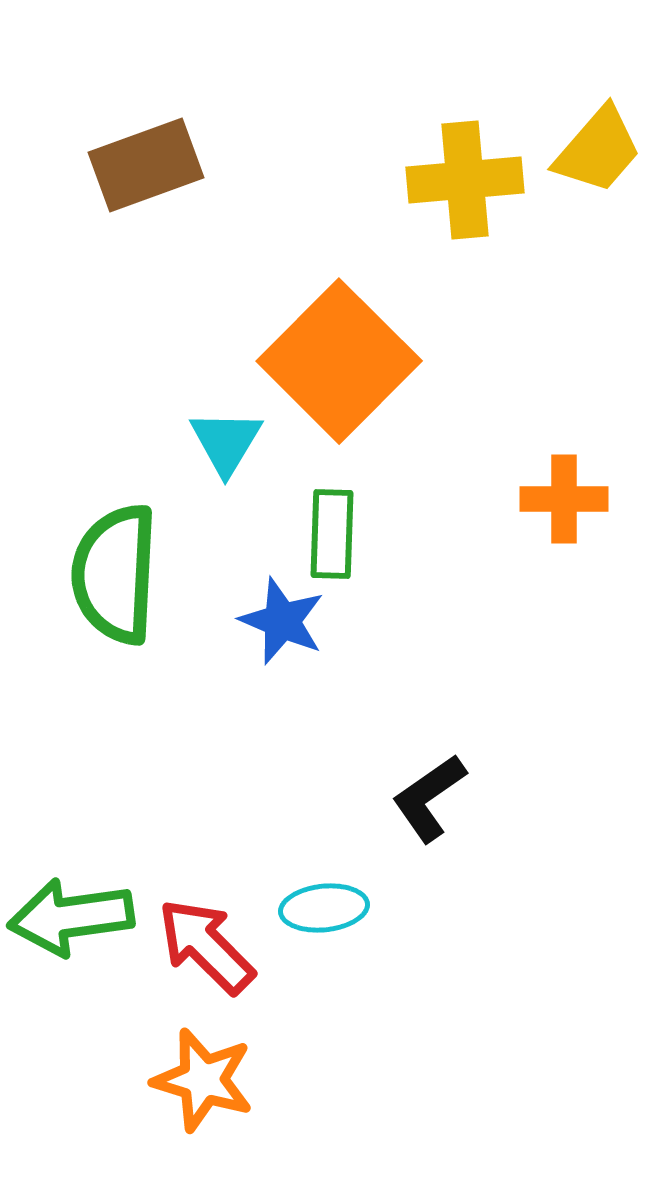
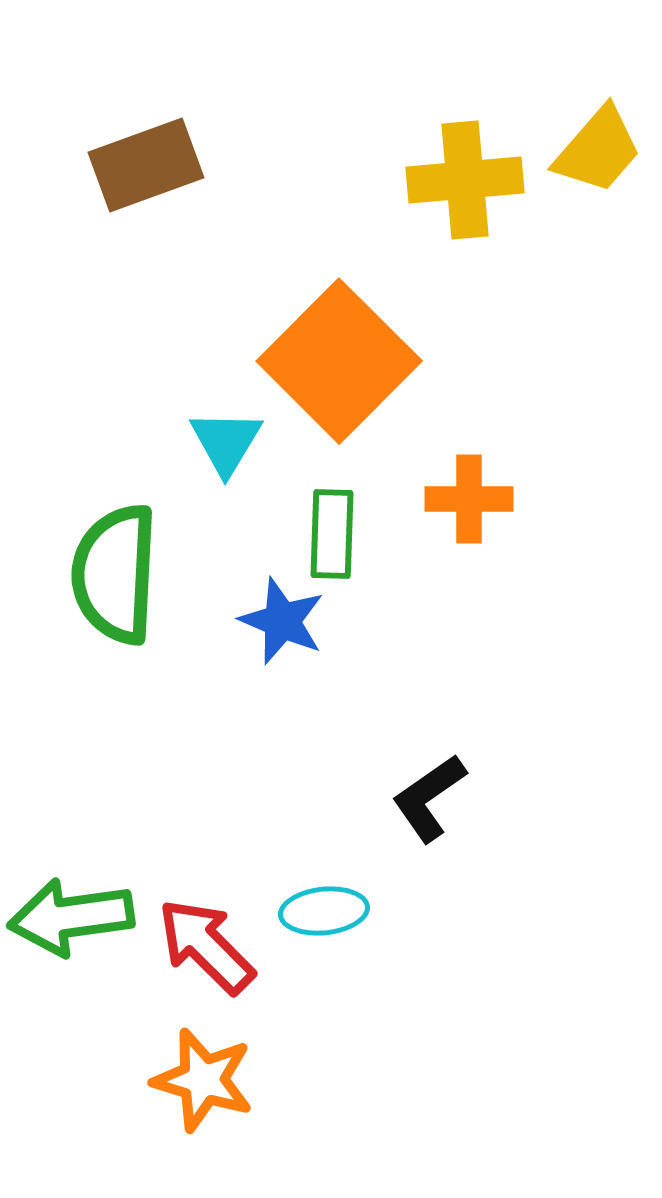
orange cross: moved 95 px left
cyan ellipse: moved 3 px down
